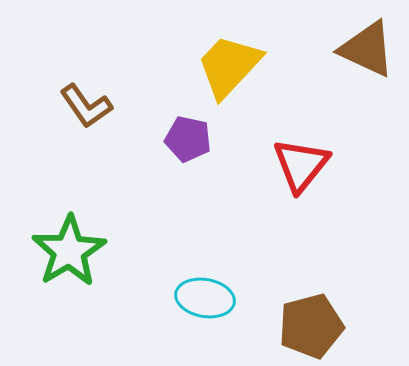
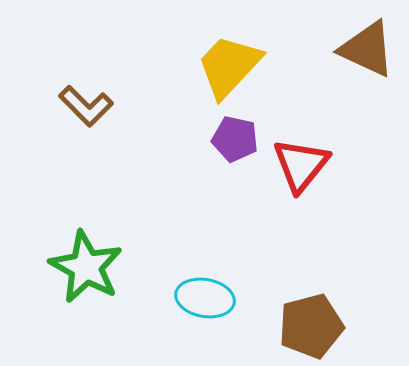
brown L-shape: rotated 10 degrees counterclockwise
purple pentagon: moved 47 px right
green star: moved 17 px right, 16 px down; rotated 12 degrees counterclockwise
